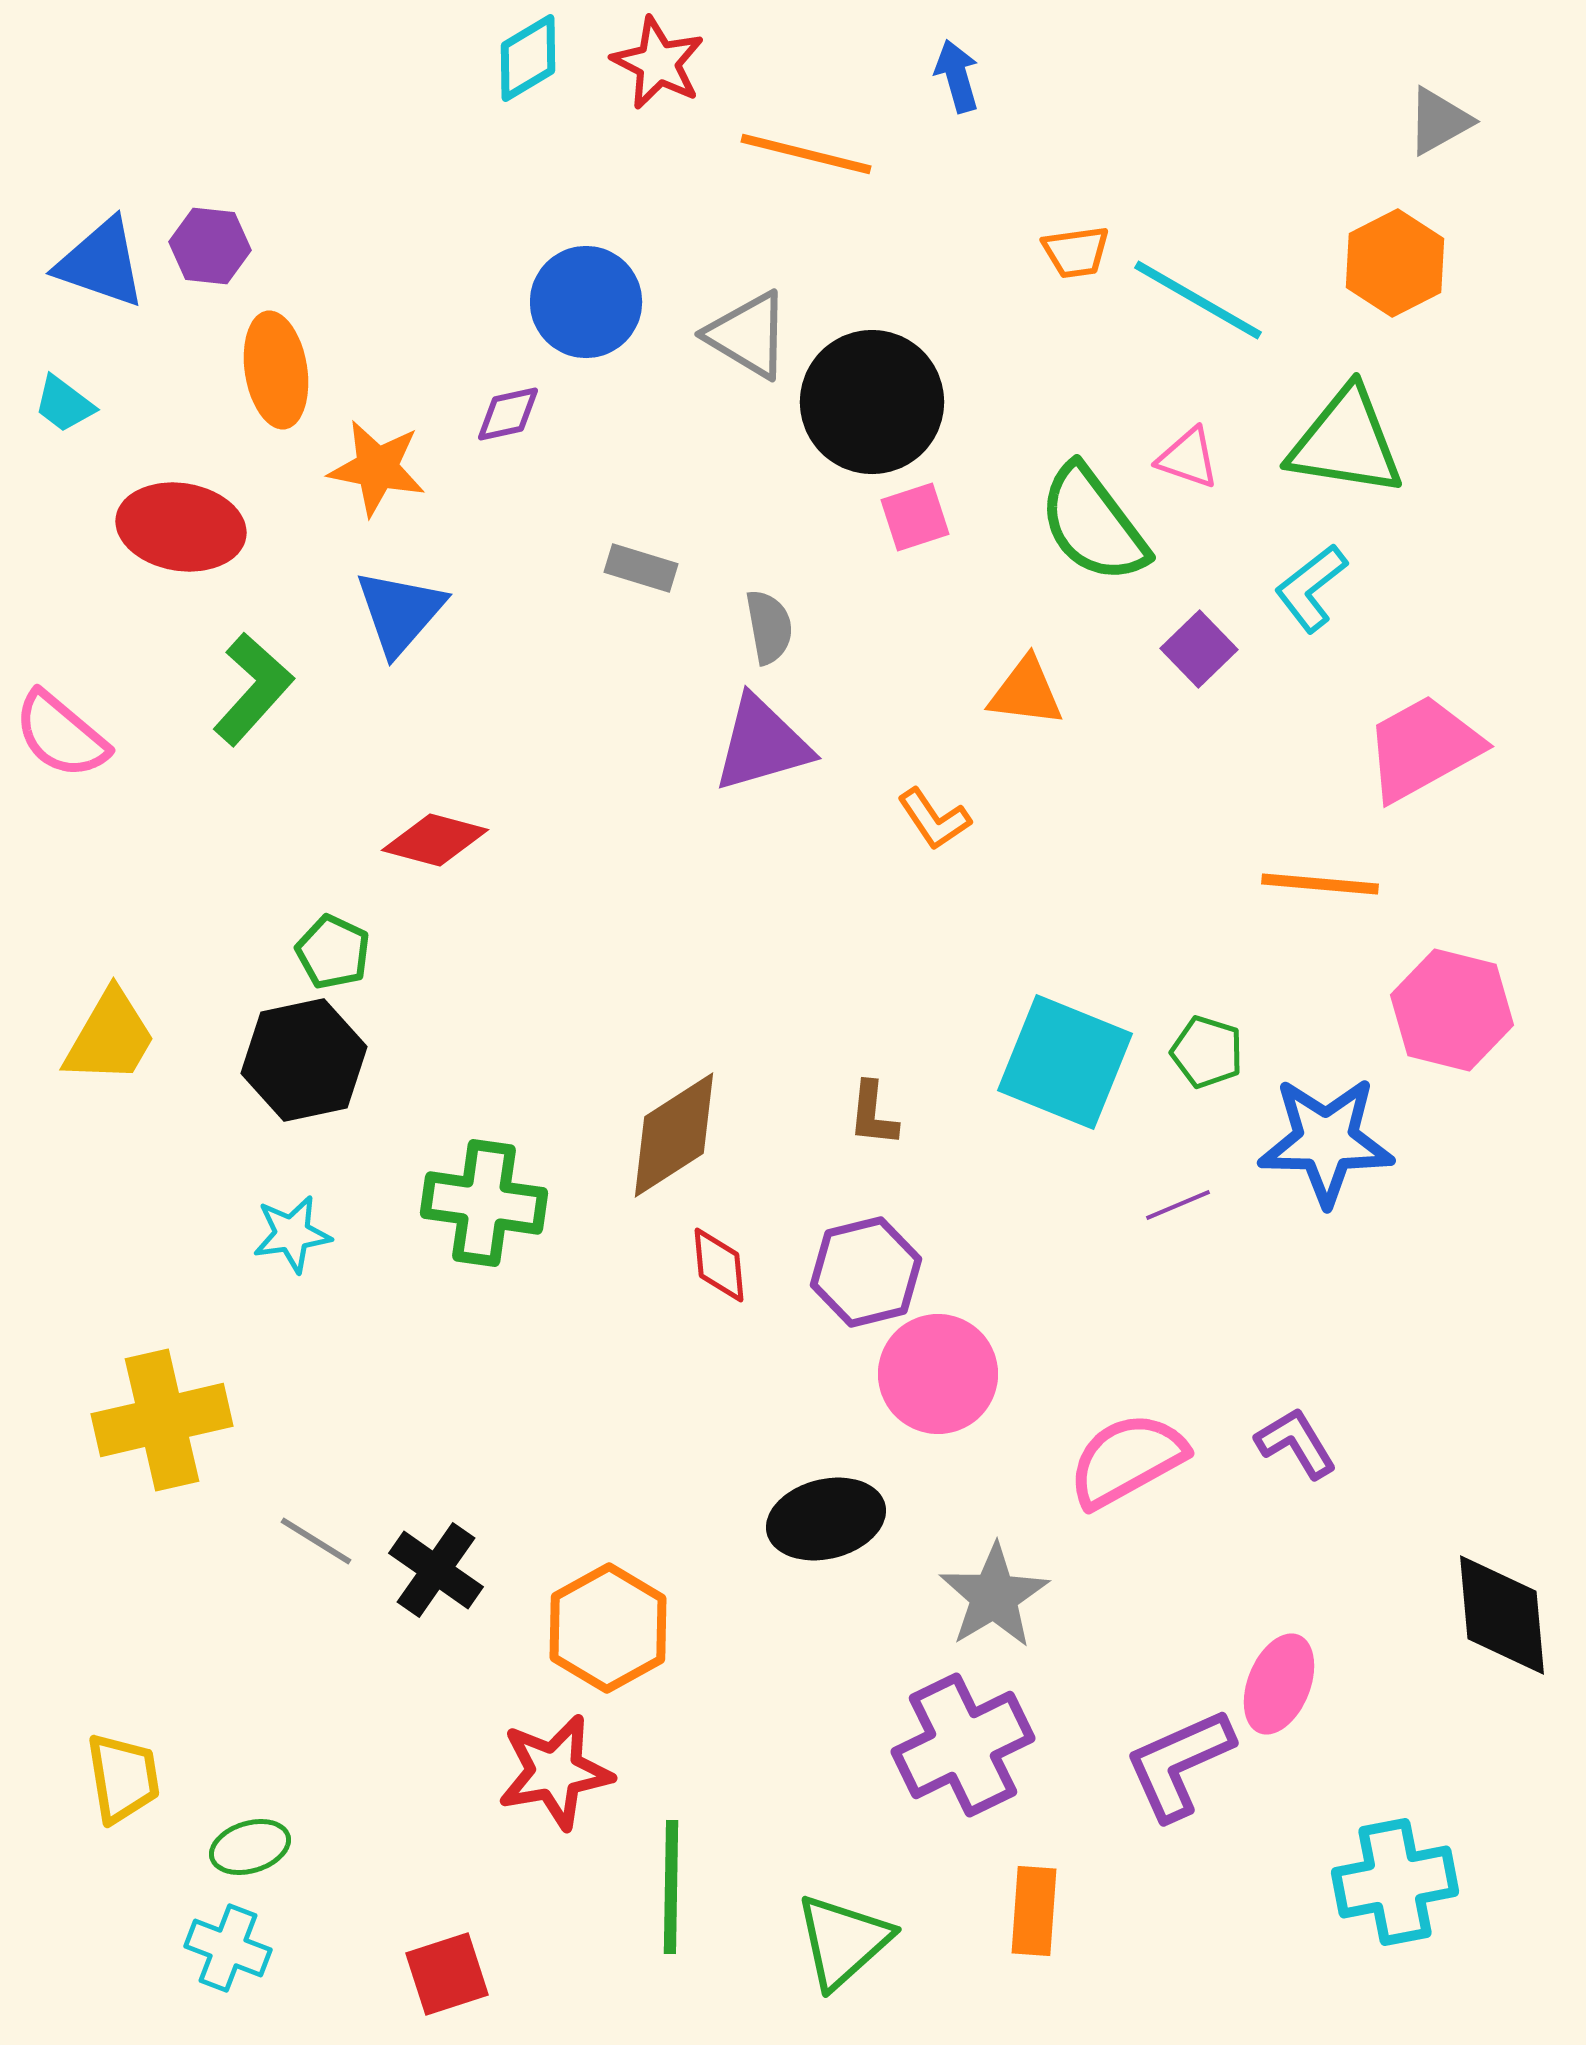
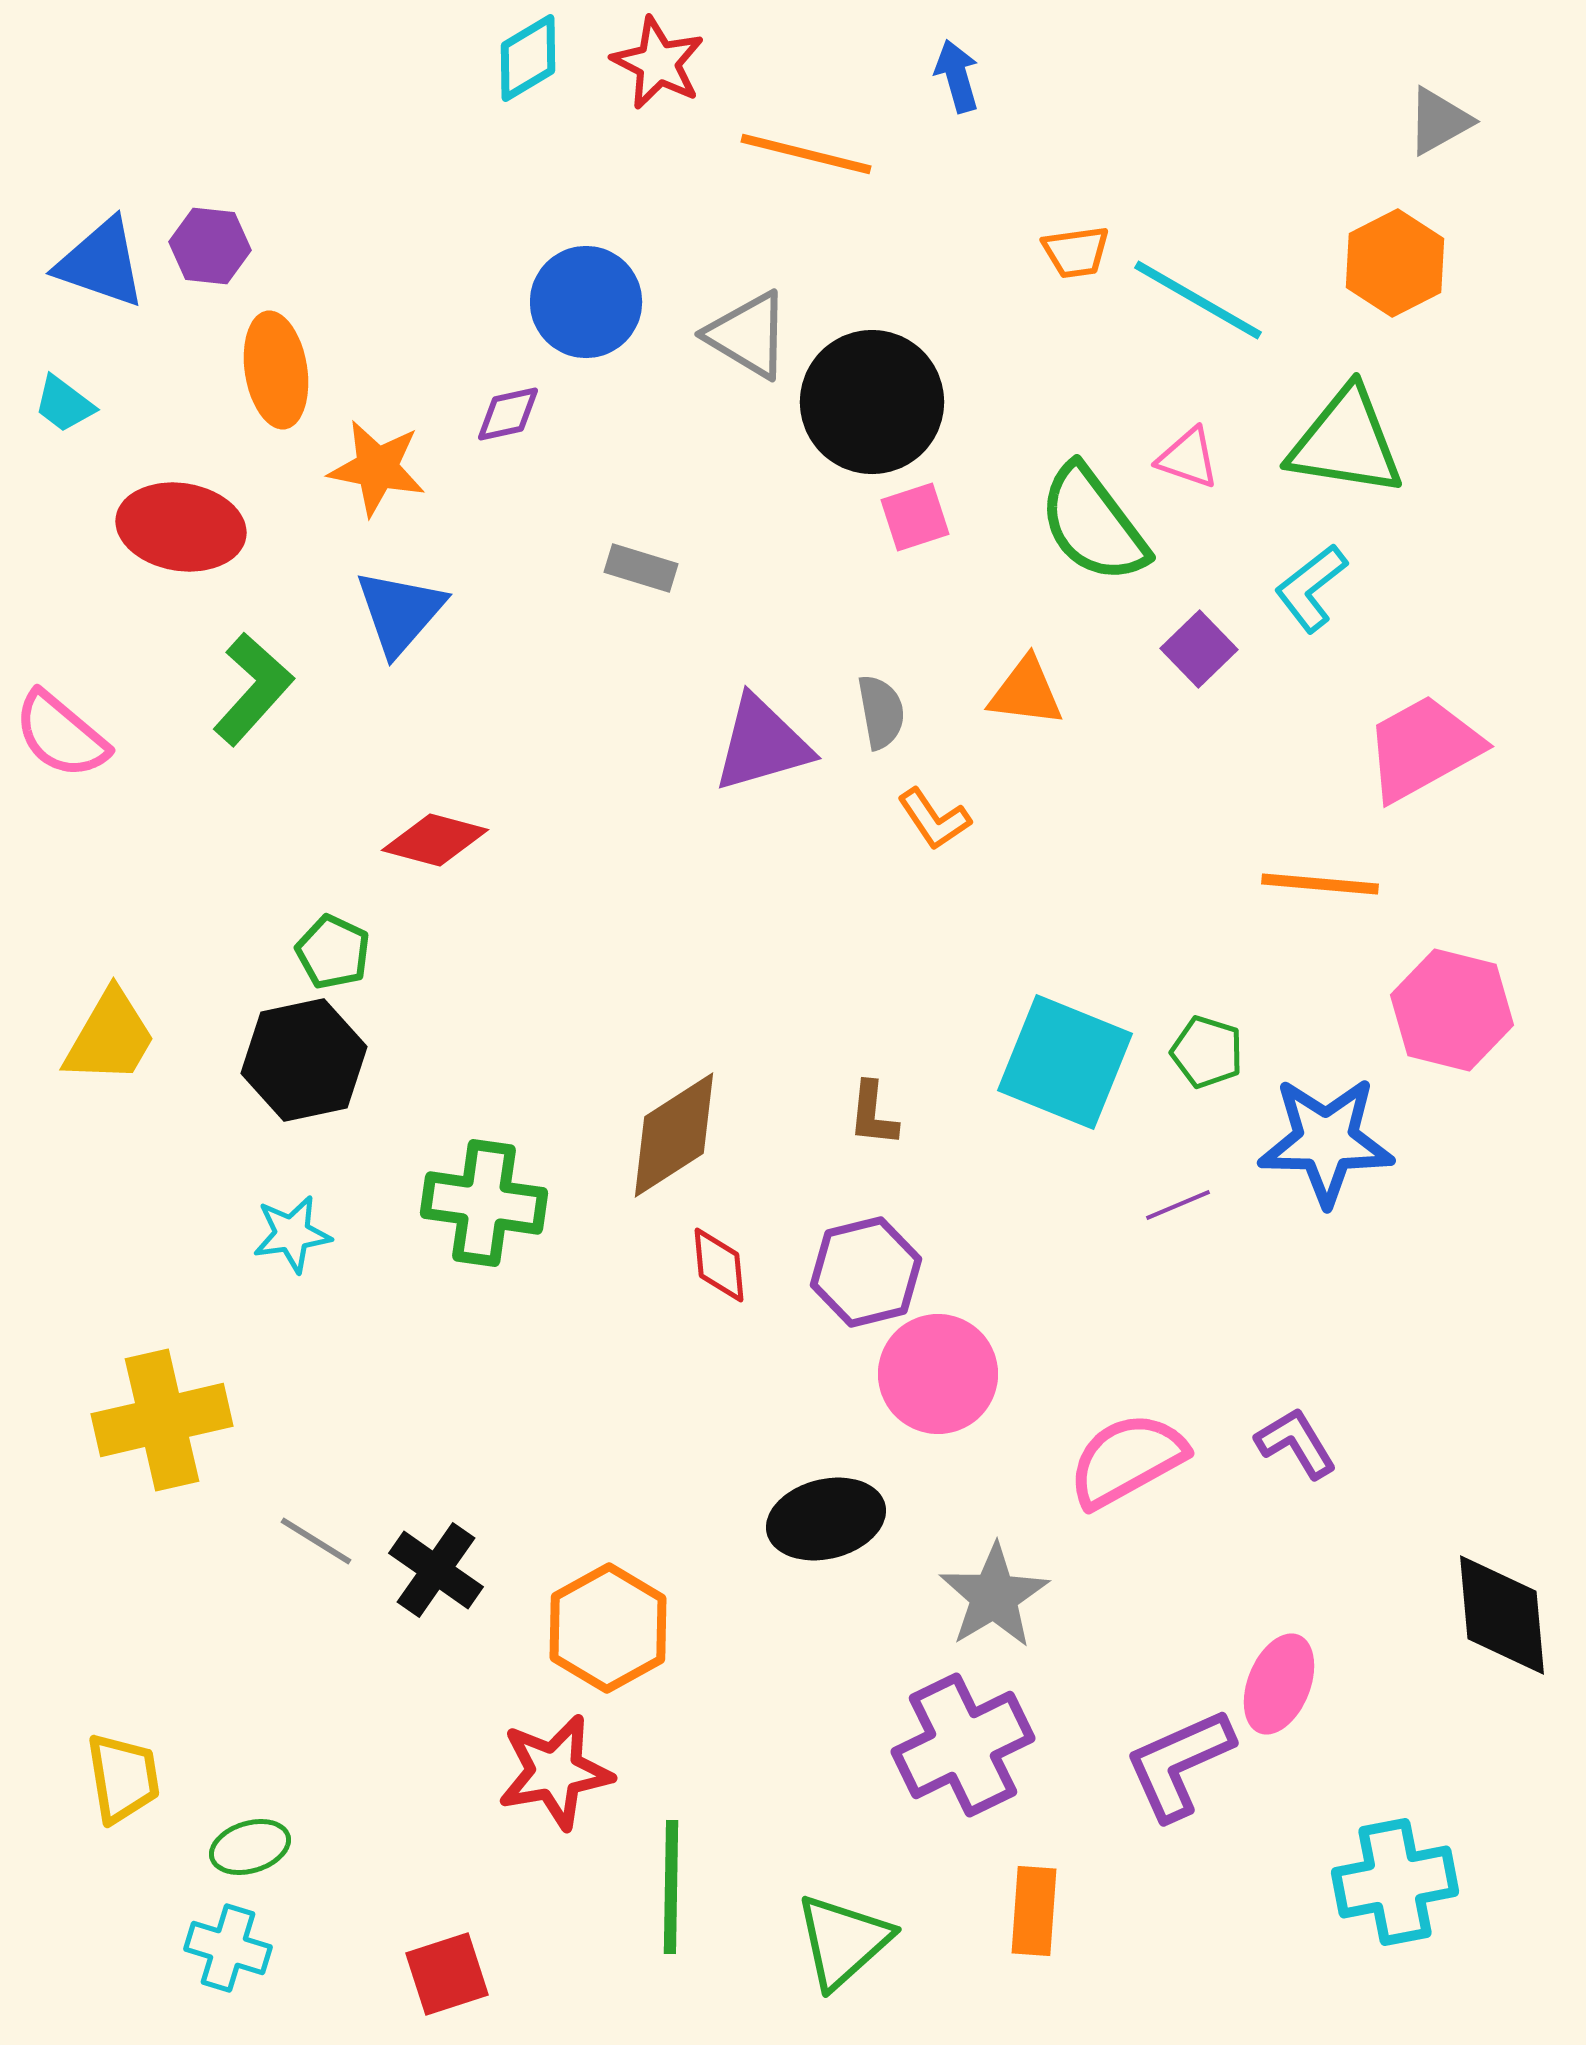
gray semicircle at (769, 627): moved 112 px right, 85 px down
cyan cross at (228, 1948): rotated 4 degrees counterclockwise
